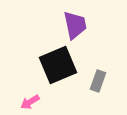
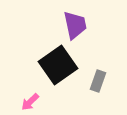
black square: rotated 12 degrees counterclockwise
pink arrow: rotated 12 degrees counterclockwise
